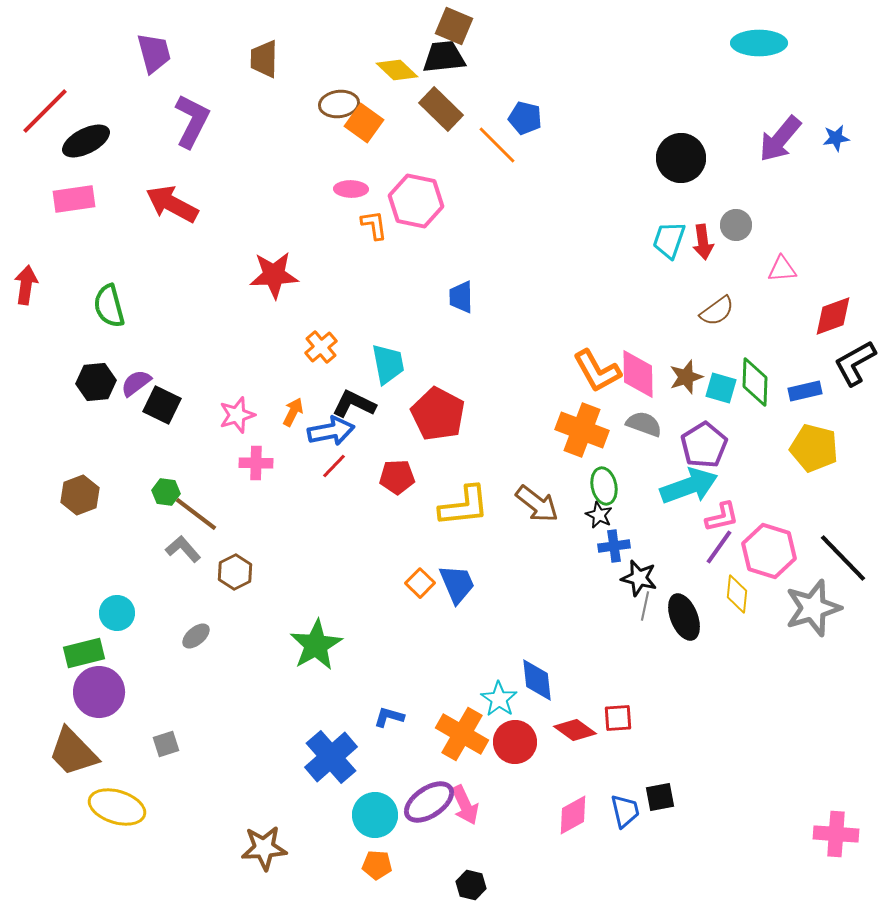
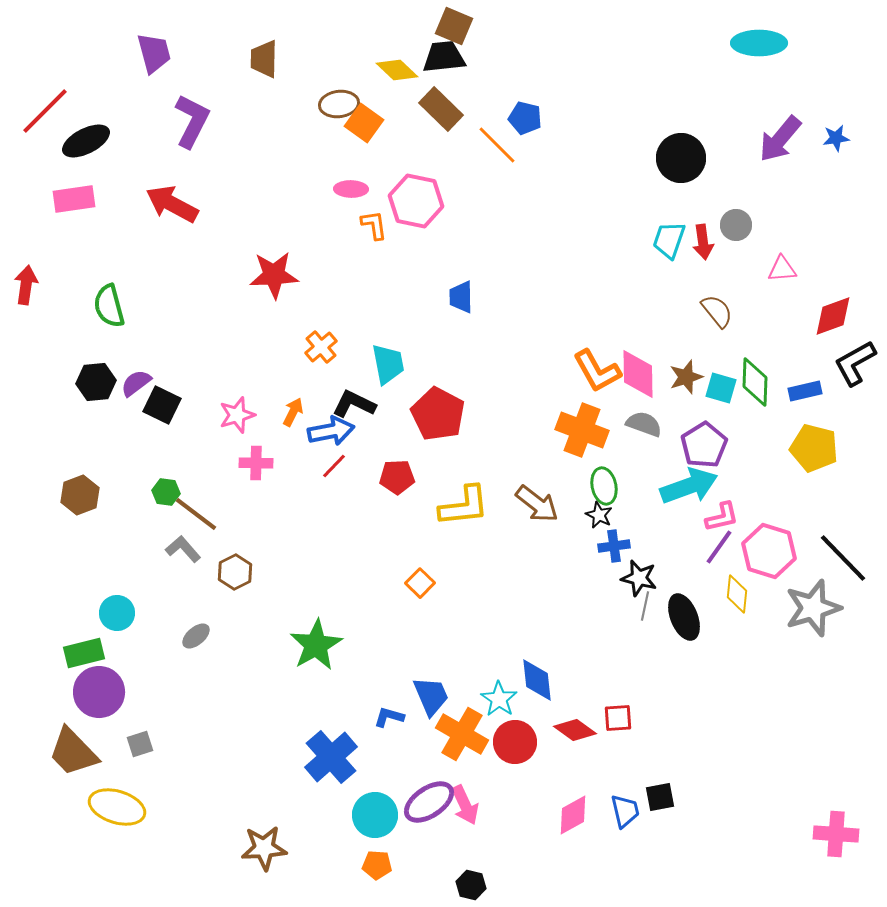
brown semicircle at (717, 311): rotated 93 degrees counterclockwise
blue trapezoid at (457, 584): moved 26 px left, 112 px down
gray square at (166, 744): moved 26 px left
